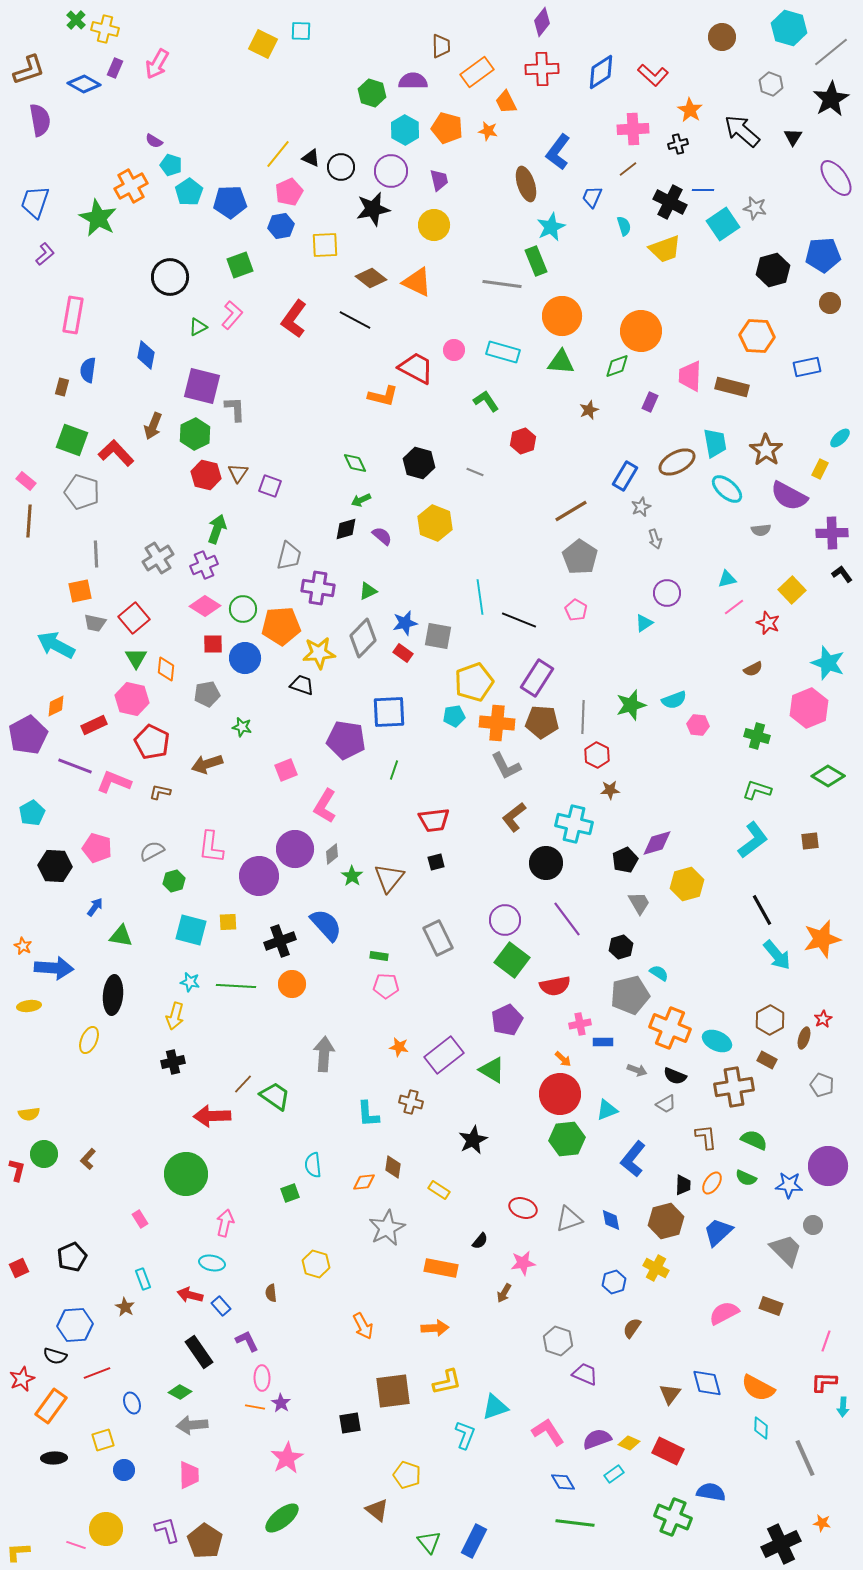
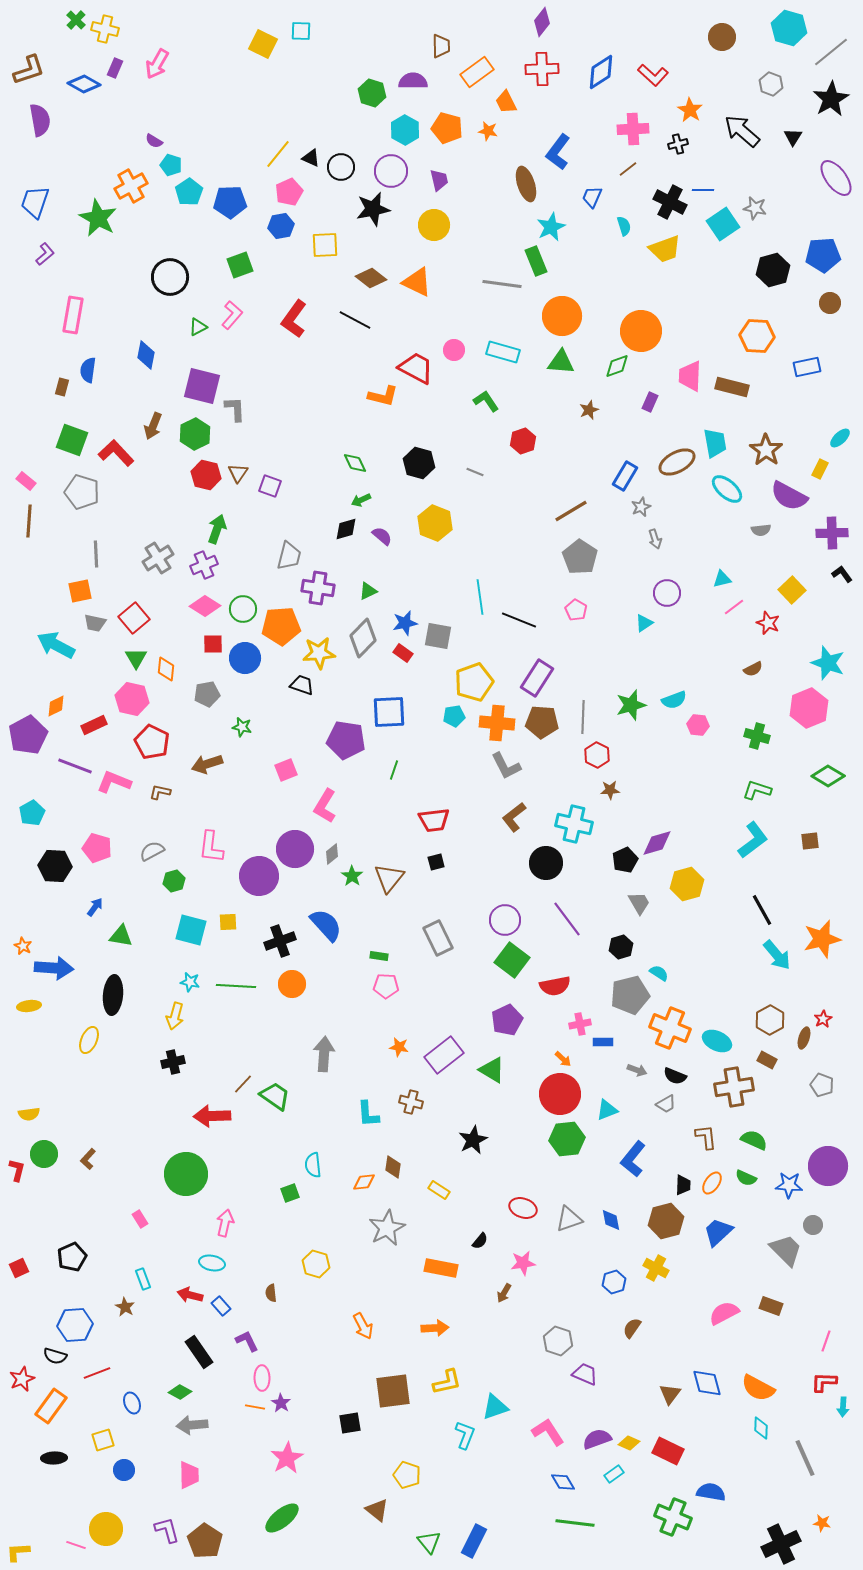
cyan triangle at (727, 579): moved 5 px left
